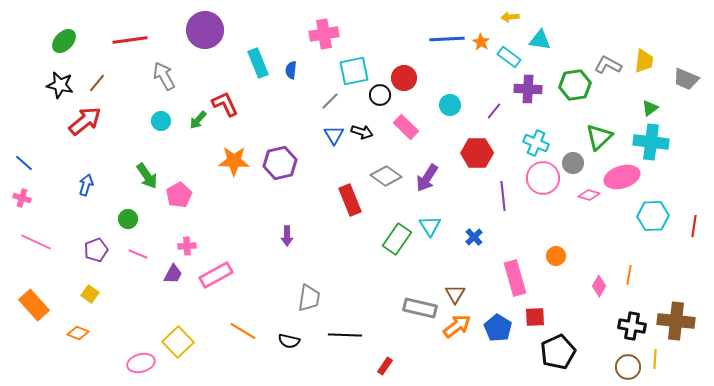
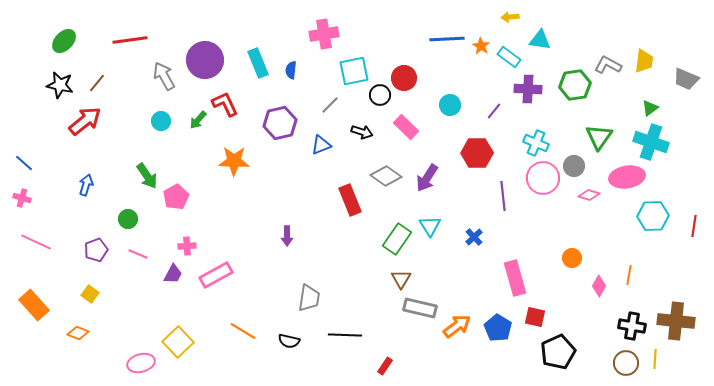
purple circle at (205, 30): moved 30 px down
orange star at (481, 42): moved 4 px down
gray line at (330, 101): moved 4 px down
blue triangle at (334, 135): moved 13 px left, 10 px down; rotated 40 degrees clockwise
green triangle at (599, 137): rotated 12 degrees counterclockwise
cyan cross at (651, 142): rotated 12 degrees clockwise
purple hexagon at (280, 163): moved 40 px up
gray circle at (573, 163): moved 1 px right, 3 px down
pink ellipse at (622, 177): moved 5 px right; rotated 8 degrees clockwise
pink pentagon at (179, 195): moved 3 px left, 2 px down
orange circle at (556, 256): moved 16 px right, 2 px down
brown triangle at (455, 294): moved 54 px left, 15 px up
red square at (535, 317): rotated 15 degrees clockwise
brown circle at (628, 367): moved 2 px left, 4 px up
